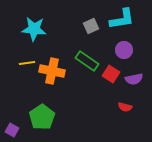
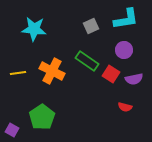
cyan L-shape: moved 4 px right
yellow line: moved 9 px left, 10 px down
orange cross: rotated 15 degrees clockwise
